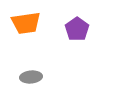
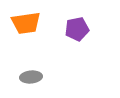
purple pentagon: rotated 25 degrees clockwise
